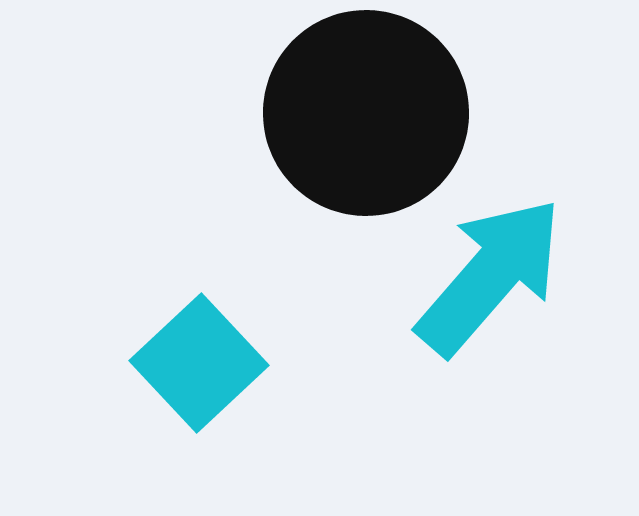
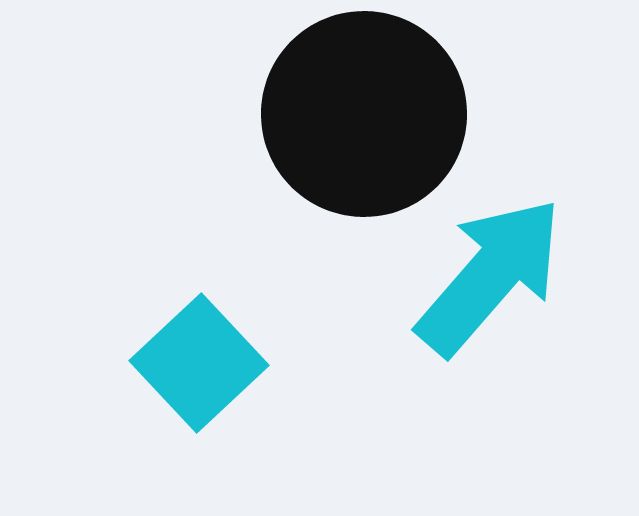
black circle: moved 2 px left, 1 px down
